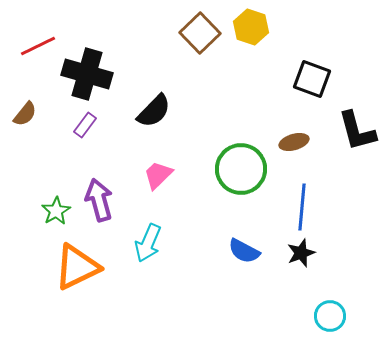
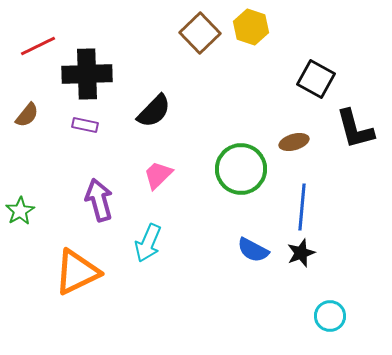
black cross: rotated 18 degrees counterclockwise
black square: moved 4 px right; rotated 9 degrees clockwise
brown semicircle: moved 2 px right, 1 px down
purple rectangle: rotated 65 degrees clockwise
black L-shape: moved 2 px left, 2 px up
green star: moved 36 px left
blue semicircle: moved 9 px right, 1 px up
orange triangle: moved 5 px down
